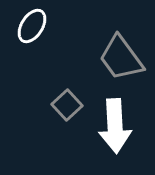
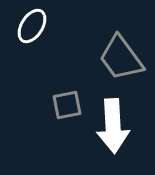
gray square: rotated 32 degrees clockwise
white arrow: moved 2 px left
